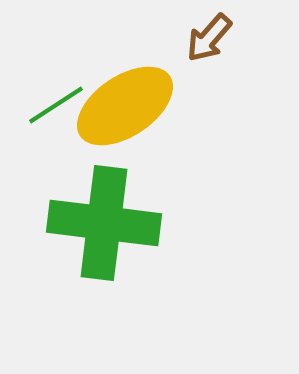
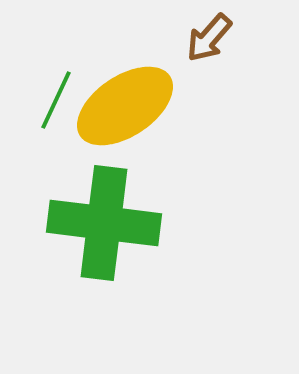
green line: moved 5 px up; rotated 32 degrees counterclockwise
